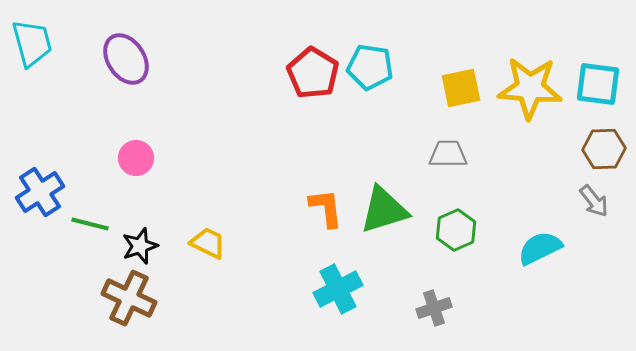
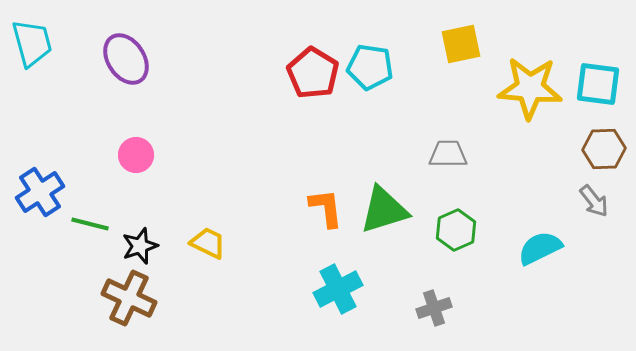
yellow square: moved 44 px up
pink circle: moved 3 px up
